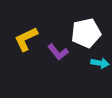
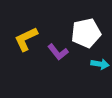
cyan arrow: moved 1 px down
